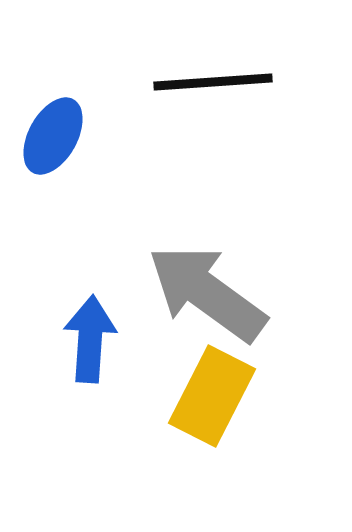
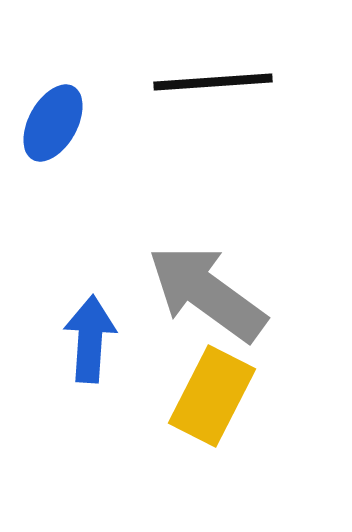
blue ellipse: moved 13 px up
